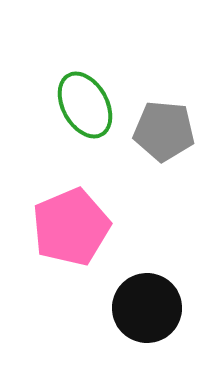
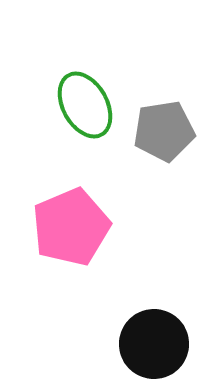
gray pentagon: rotated 14 degrees counterclockwise
black circle: moved 7 px right, 36 px down
